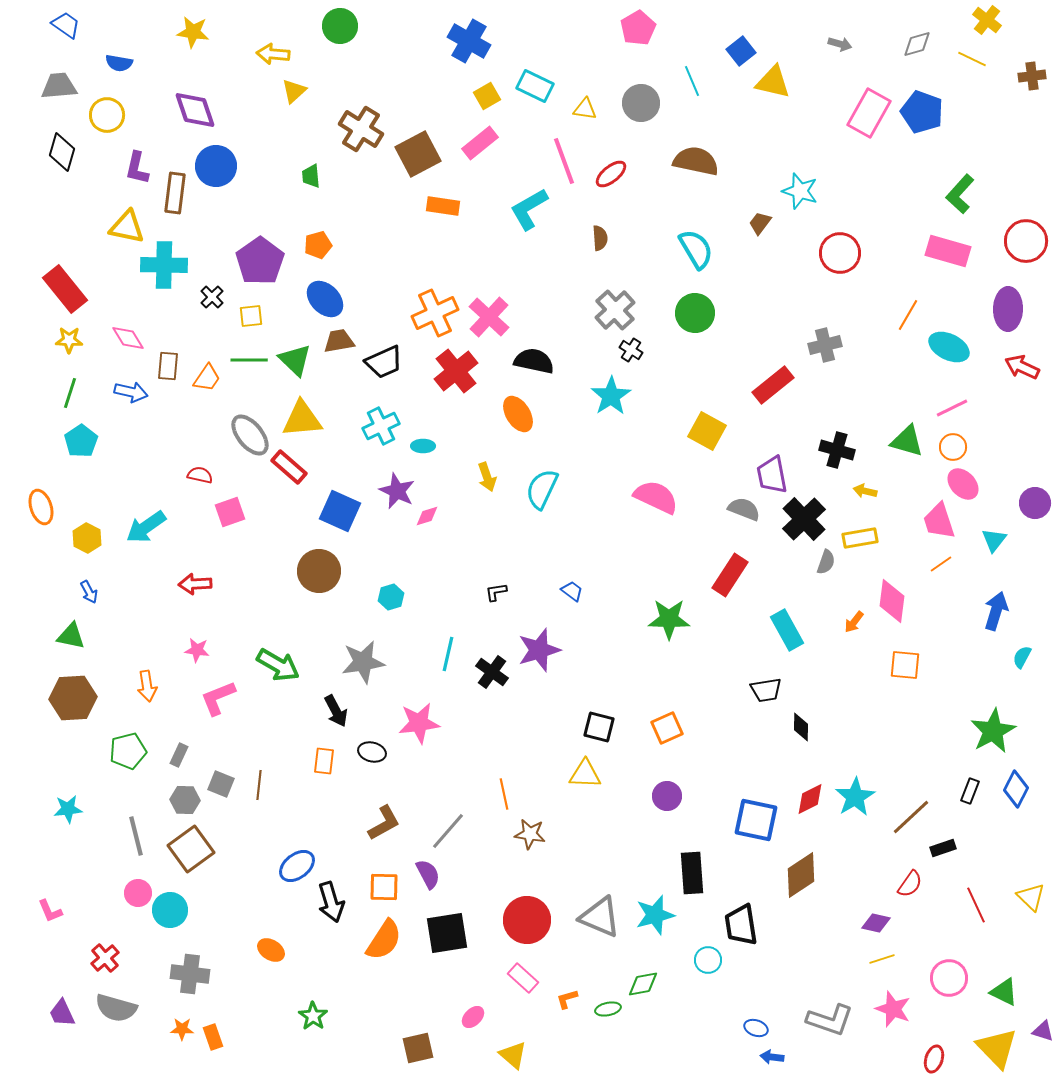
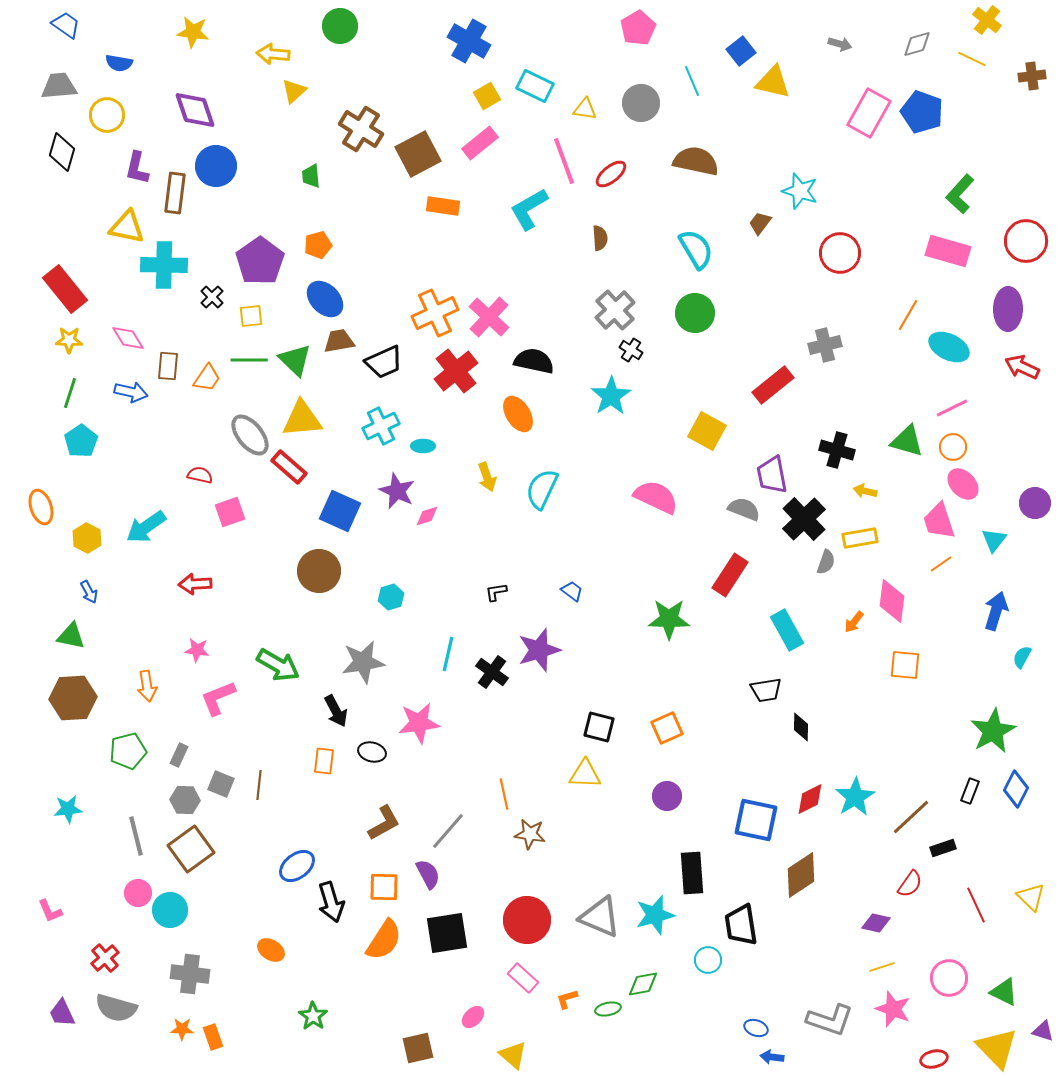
yellow line at (882, 959): moved 8 px down
red ellipse at (934, 1059): rotated 60 degrees clockwise
